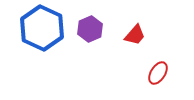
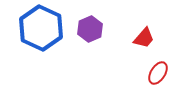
blue hexagon: moved 1 px left
red trapezoid: moved 9 px right, 3 px down
